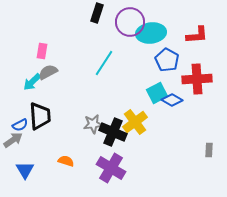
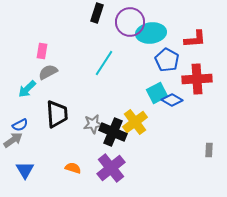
red L-shape: moved 2 px left, 4 px down
cyan arrow: moved 5 px left, 7 px down
black trapezoid: moved 17 px right, 2 px up
orange semicircle: moved 7 px right, 7 px down
purple cross: rotated 20 degrees clockwise
